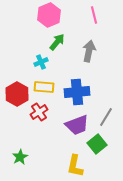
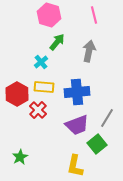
pink hexagon: rotated 20 degrees counterclockwise
cyan cross: rotated 16 degrees counterclockwise
red cross: moved 1 px left, 2 px up; rotated 12 degrees counterclockwise
gray line: moved 1 px right, 1 px down
